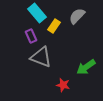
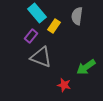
gray semicircle: rotated 36 degrees counterclockwise
purple rectangle: rotated 64 degrees clockwise
red star: moved 1 px right
